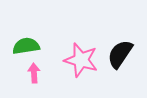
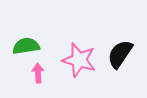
pink star: moved 2 px left
pink arrow: moved 4 px right
